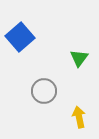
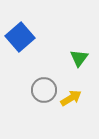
gray circle: moved 1 px up
yellow arrow: moved 8 px left, 19 px up; rotated 70 degrees clockwise
